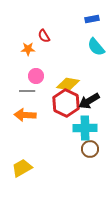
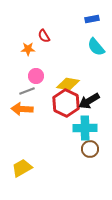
gray line: rotated 21 degrees counterclockwise
orange arrow: moved 3 px left, 6 px up
